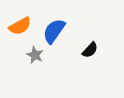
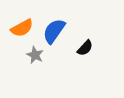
orange semicircle: moved 2 px right, 2 px down
black semicircle: moved 5 px left, 2 px up
